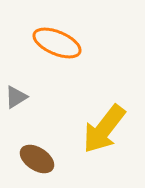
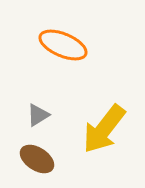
orange ellipse: moved 6 px right, 2 px down
gray triangle: moved 22 px right, 18 px down
